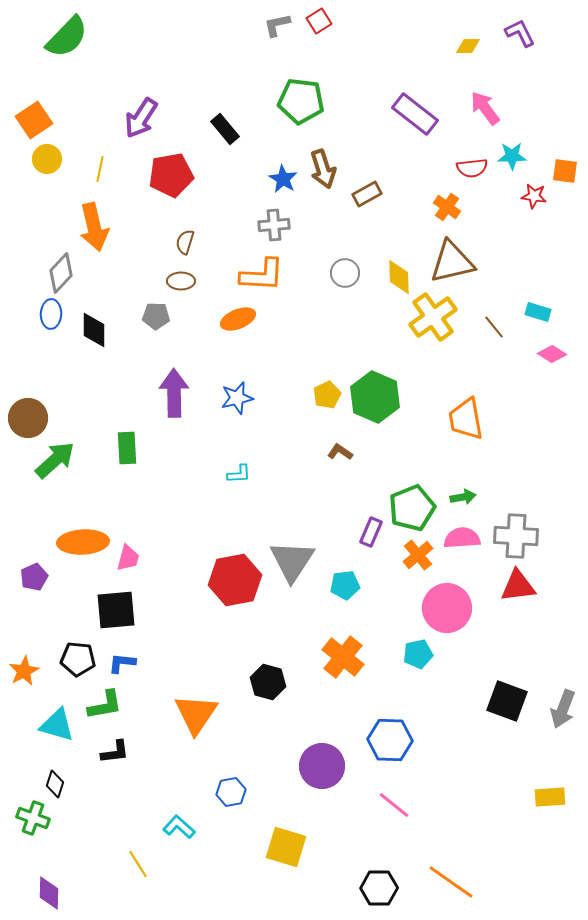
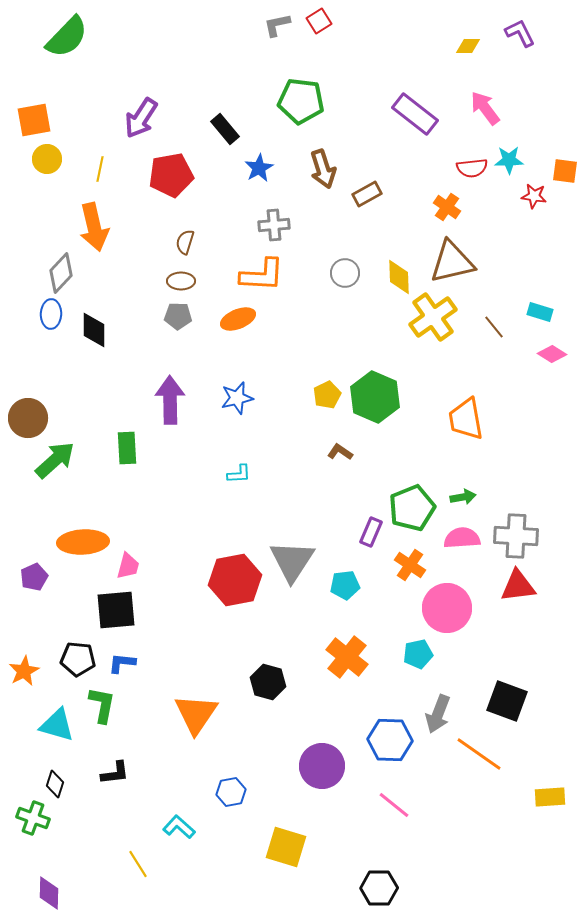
orange square at (34, 120): rotated 24 degrees clockwise
cyan star at (512, 156): moved 3 px left, 4 px down
blue star at (283, 179): moved 24 px left, 11 px up; rotated 12 degrees clockwise
cyan rectangle at (538, 312): moved 2 px right
gray pentagon at (156, 316): moved 22 px right
purple arrow at (174, 393): moved 4 px left, 7 px down
orange cross at (418, 555): moved 8 px left, 10 px down; rotated 16 degrees counterclockwise
pink trapezoid at (128, 558): moved 8 px down
orange cross at (343, 657): moved 4 px right
green L-shape at (105, 705): moved 3 px left; rotated 69 degrees counterclockwise
gray arrow at (563, 709): moved 125 px left, 5 px down
black L-shape at (115, 752): moved 21 px down
orange line at (451, 882): moved 28 px right, 128 px up
